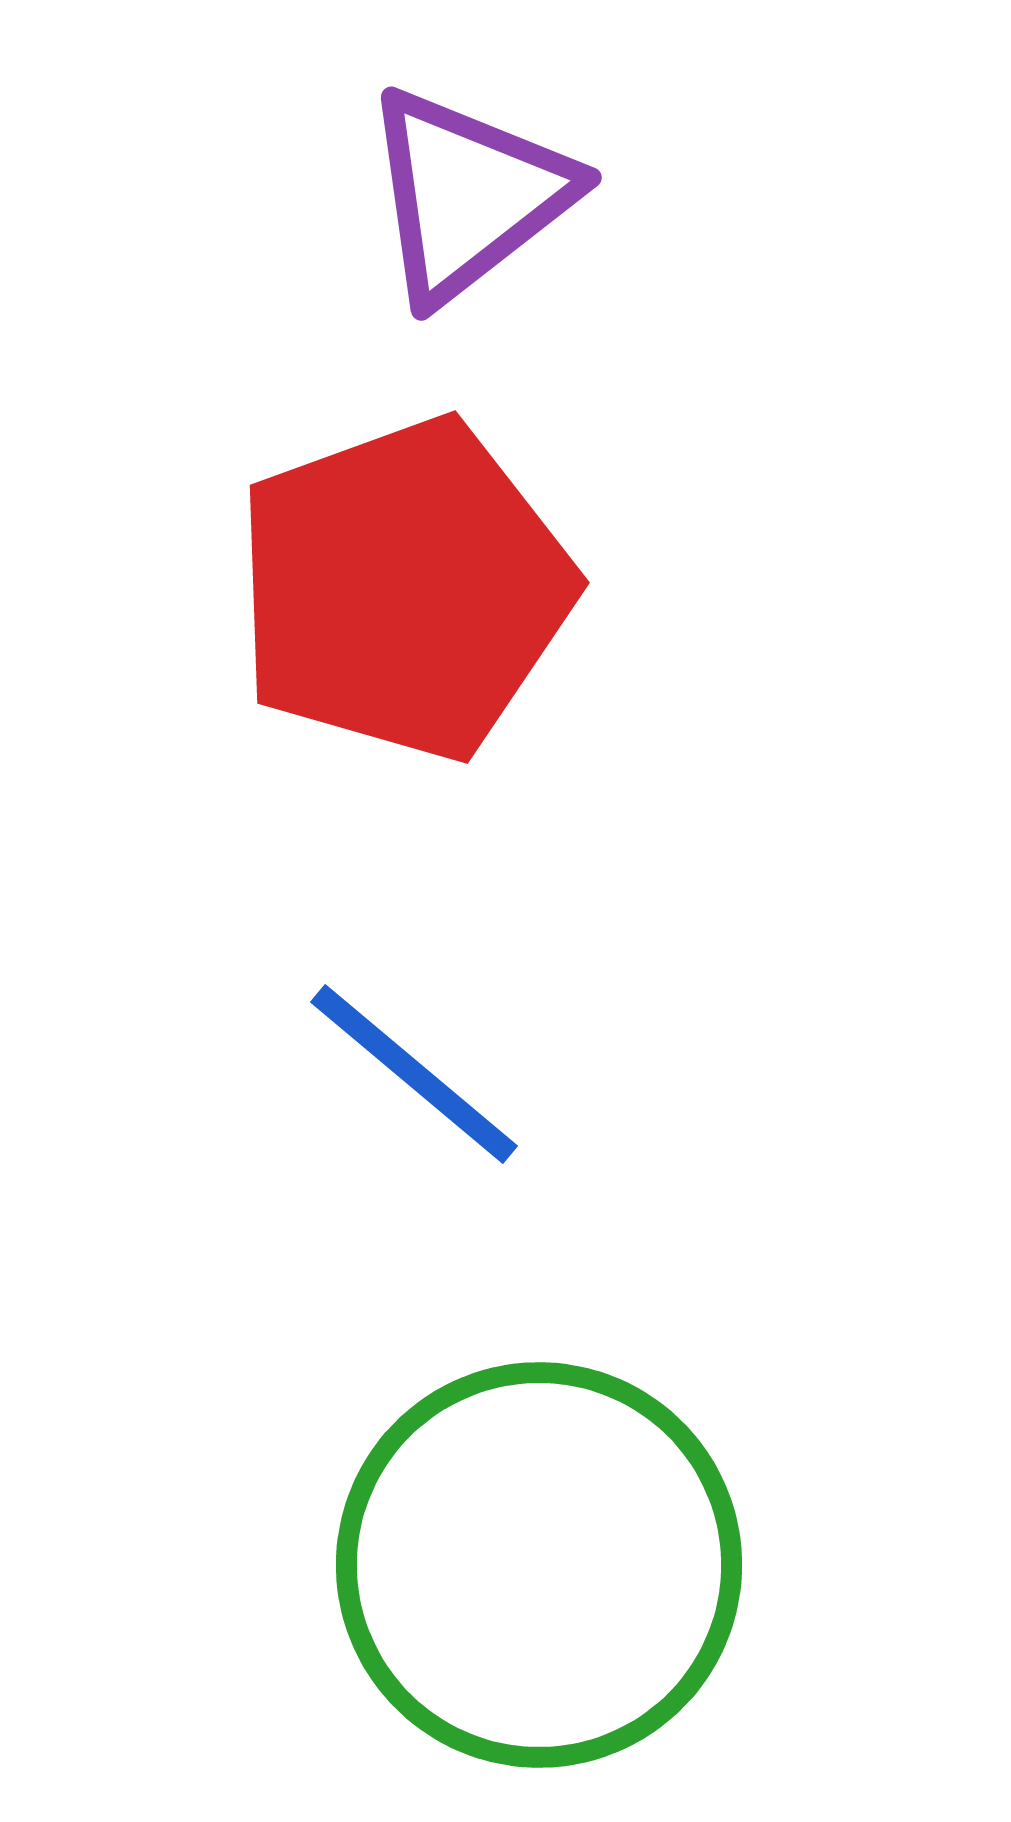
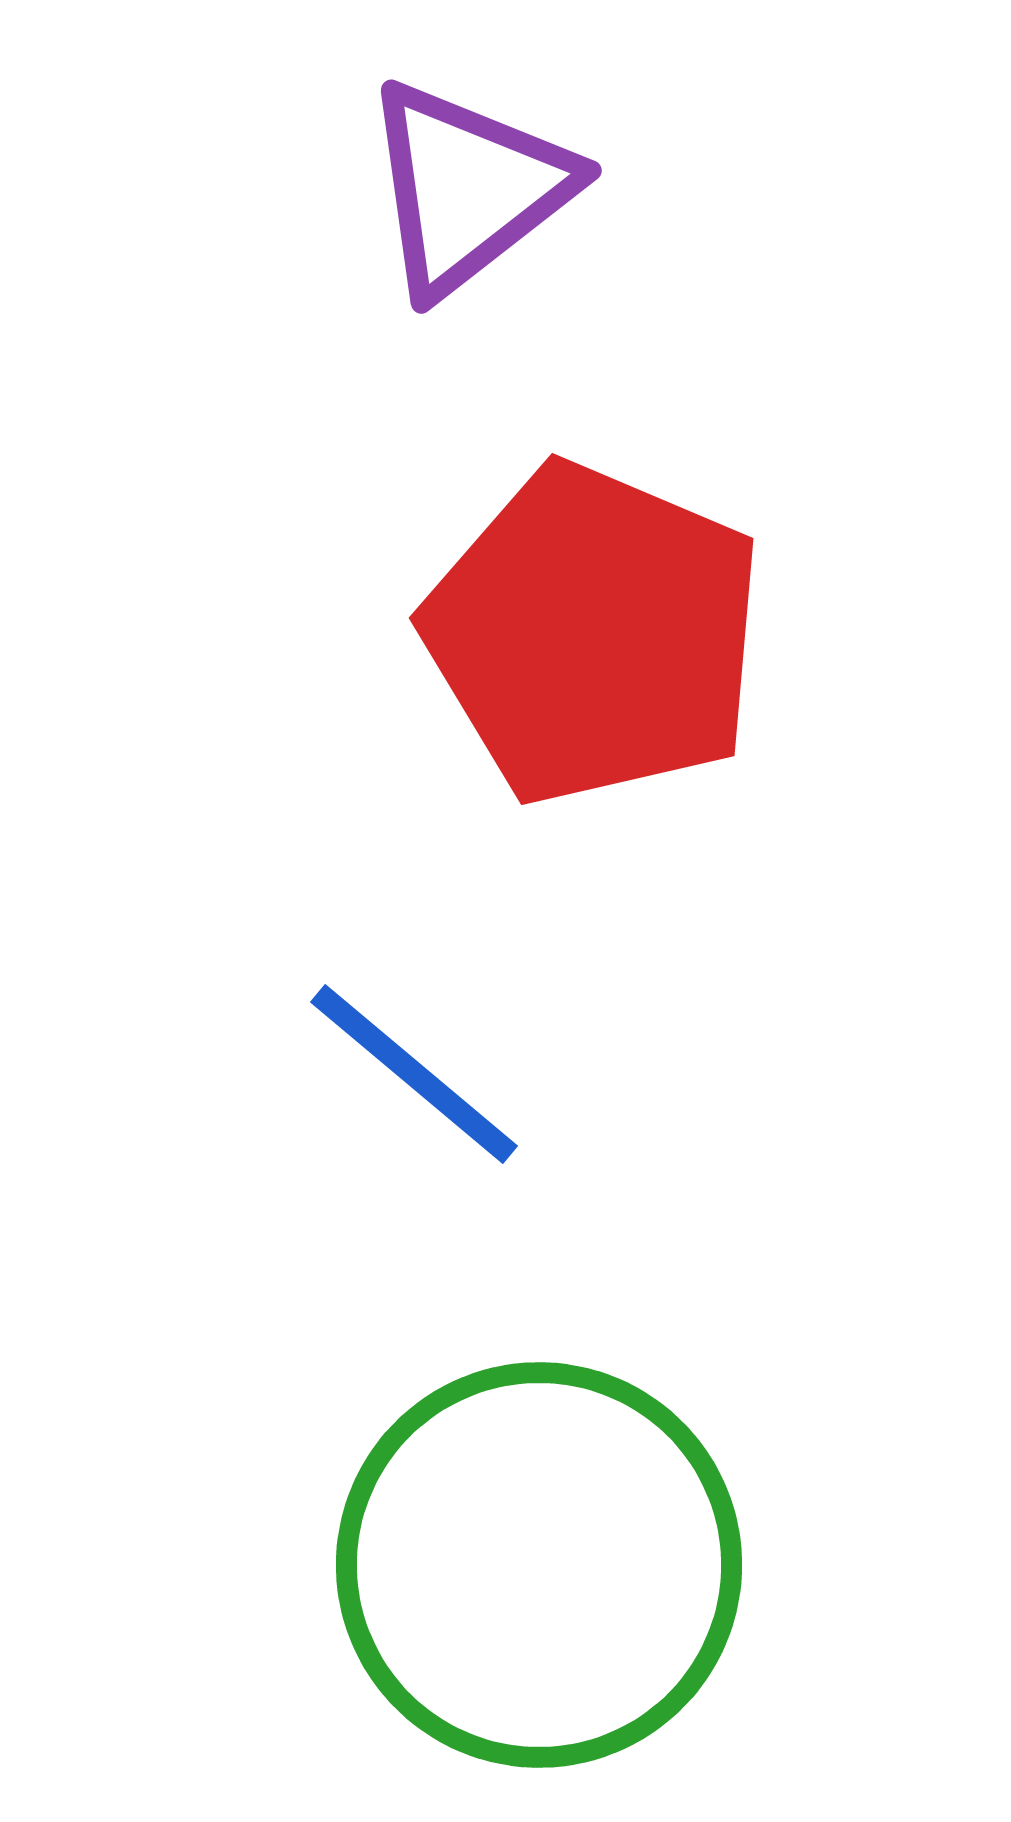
purple triangle: moved 7 px up
red pentagon: moved 190 px right, 45 px down; rotated 29 degrees counterclockwise
